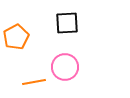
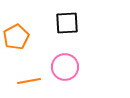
orange line: moved 5 px left, 1 px up
